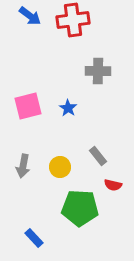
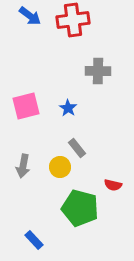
pink square: moved 2 px left
gray rectangle: moved 21 px left, 8 px up
green pentagon: rotated 12 degrees clockwise
blue rectangle: moved 2 px down
